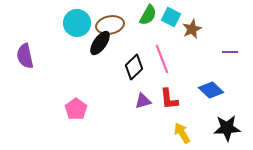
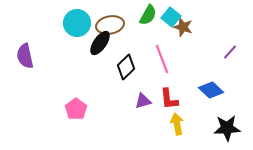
cyan square: rotated 12 degrees clockwise
brown star: moved 9 px left, 2 px up; rotated 30 degrees counterclockwise
purple line: rotated 49 degrees counterclockwise
black diamond: moved 8 px left
yellow arrow: moved 5 px left, 9 px up; rotated 20 degrees clockwise
